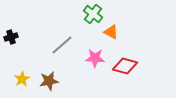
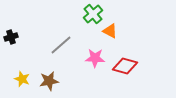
green cross: rotated 12 degrees clockwise
orange triangle: moved 1 px left, 1 px up
gray line: moved 1 px left
yellow star: rotated 21 degrees counterclockwise
